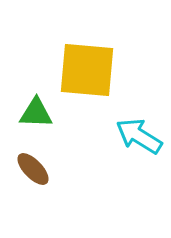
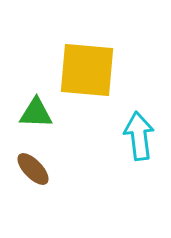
cyan arrow: rotated 51 degrees clockwise
